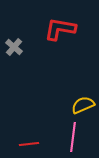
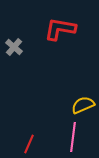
red line: rotated 60 degrees counterclockwise
